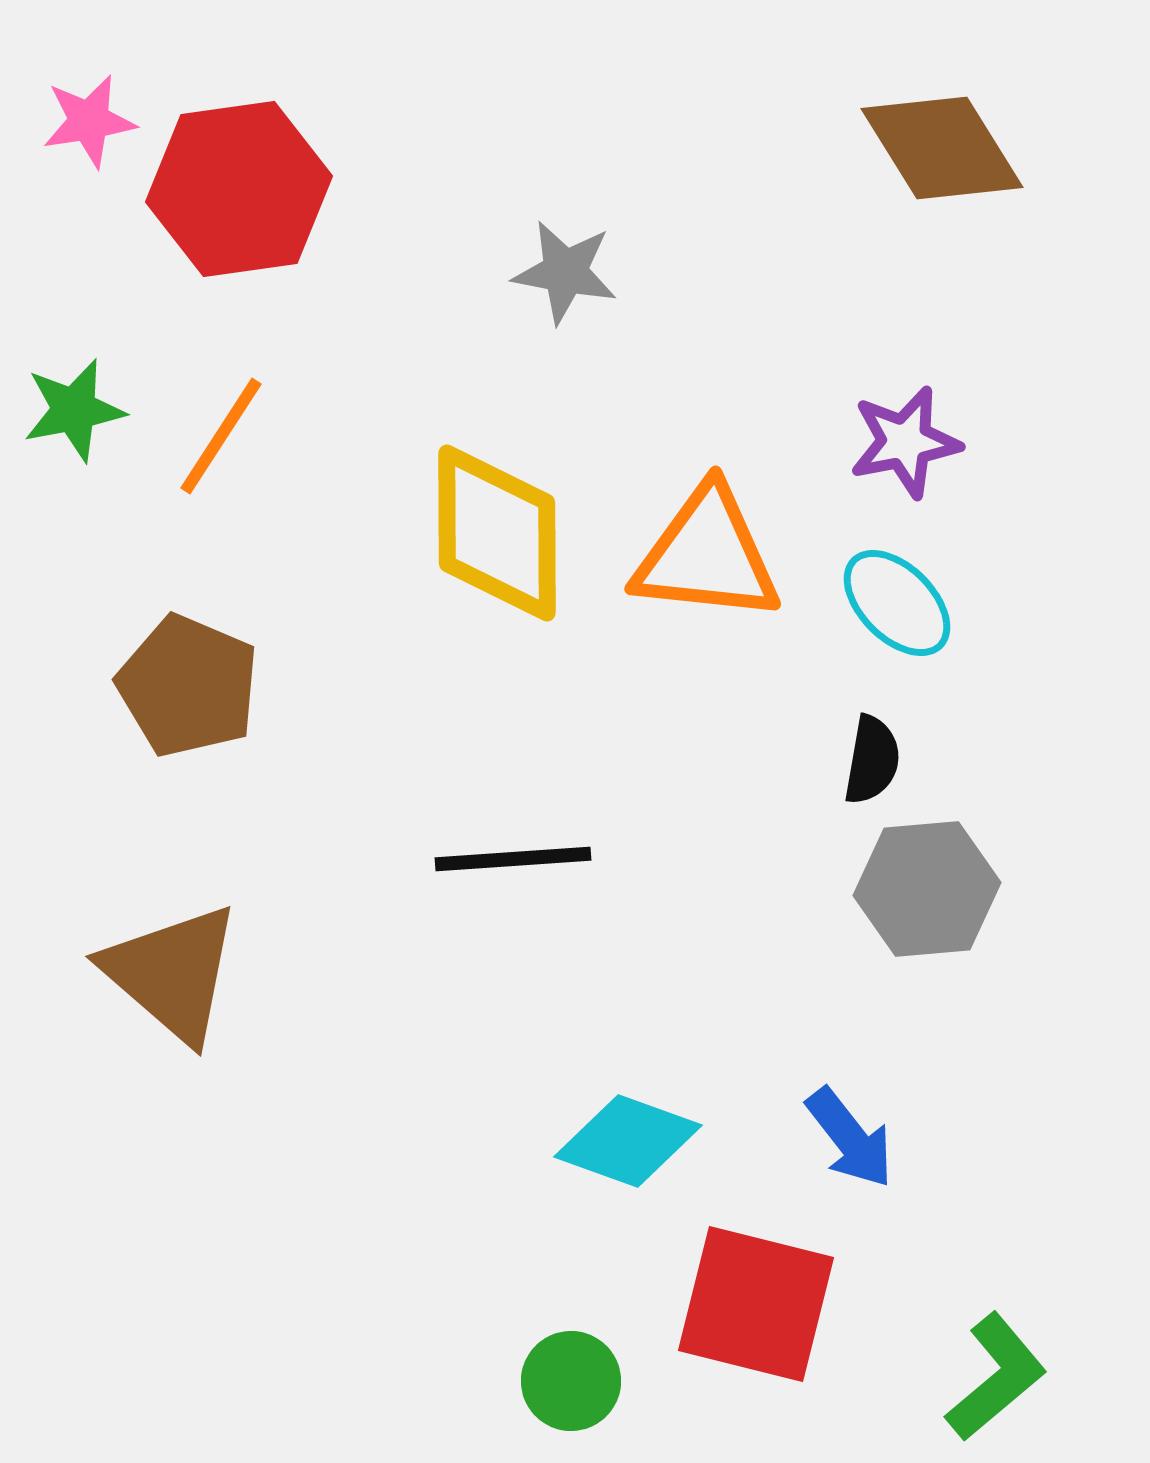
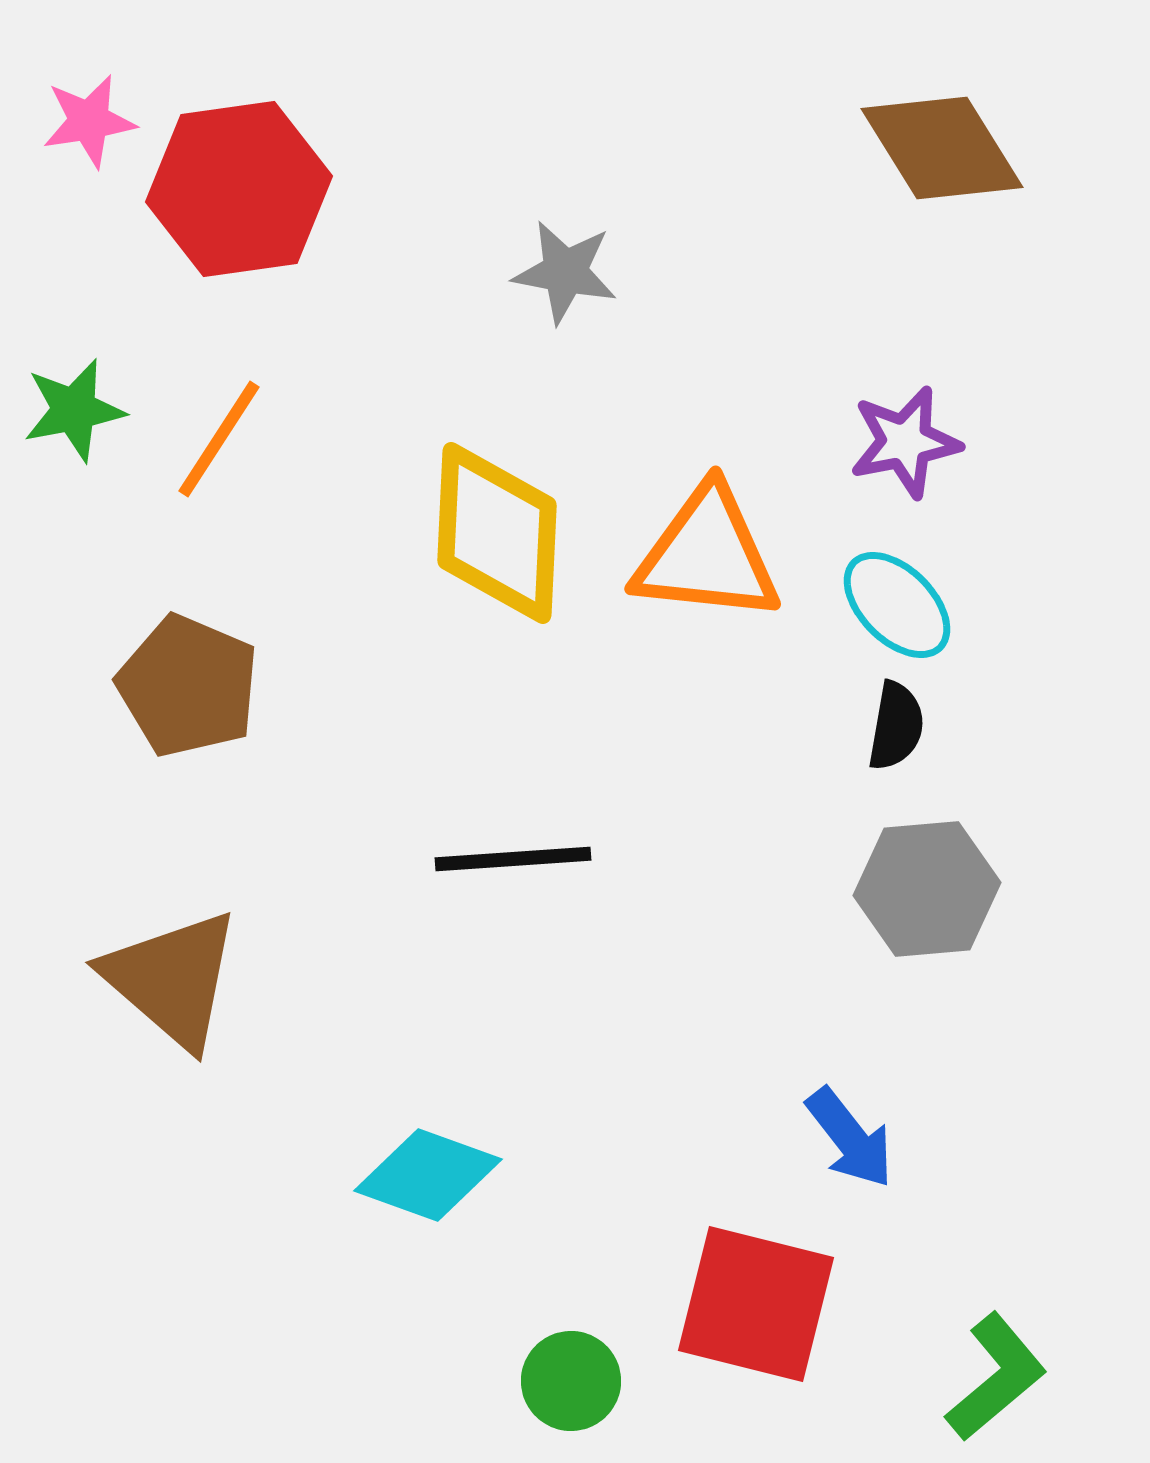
orange line: moved 2 px left, 3 px down
yellow diamond: rotated 3 degrees clockwise
cyan ellipse: moved 2 px down
black semicircle: moved 24 px right, 34 px up
brown triangle: moved 6 px down
cyan diamond: moved 200 px left, 34 px down
